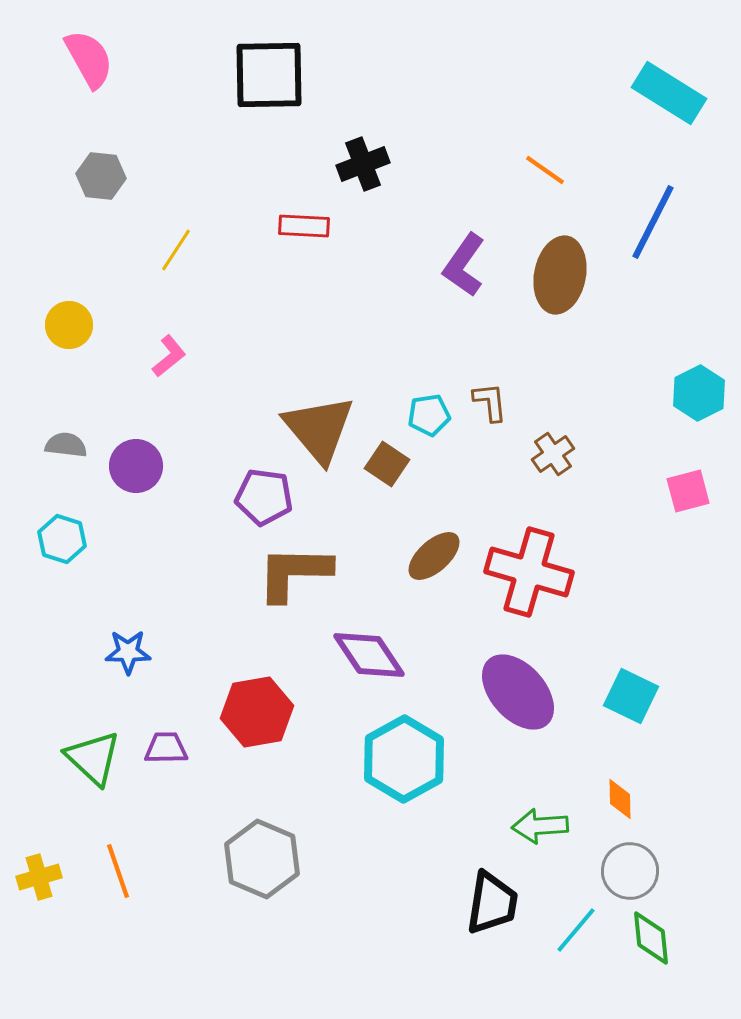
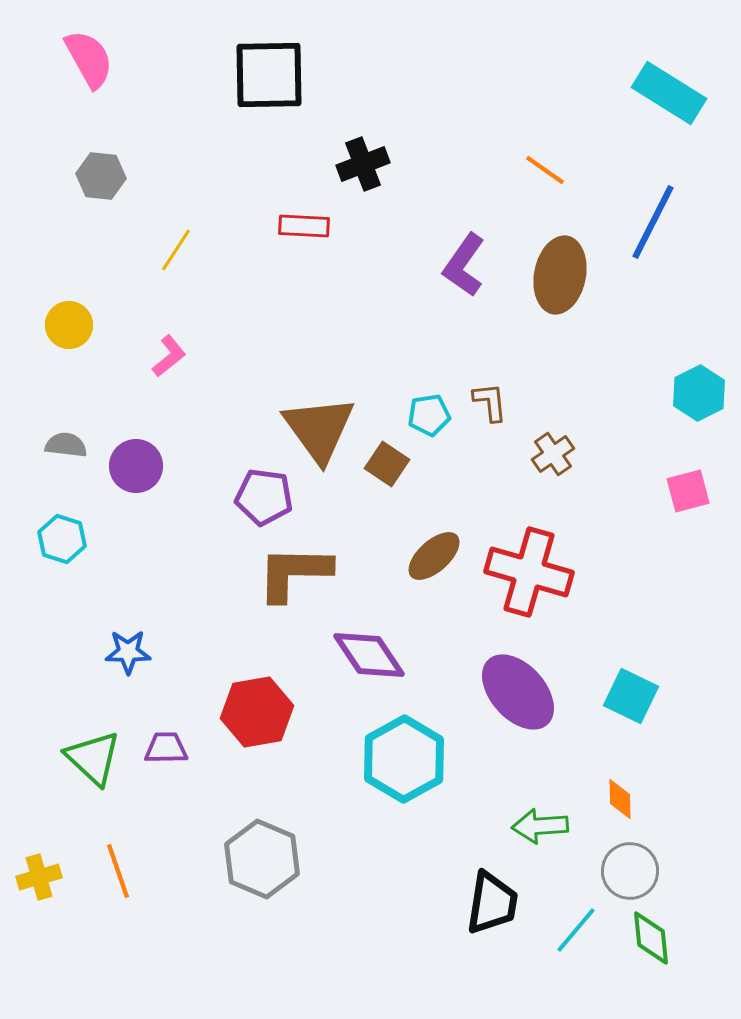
brown triangle at (319, 429): rotated 4 degrees clockwise
